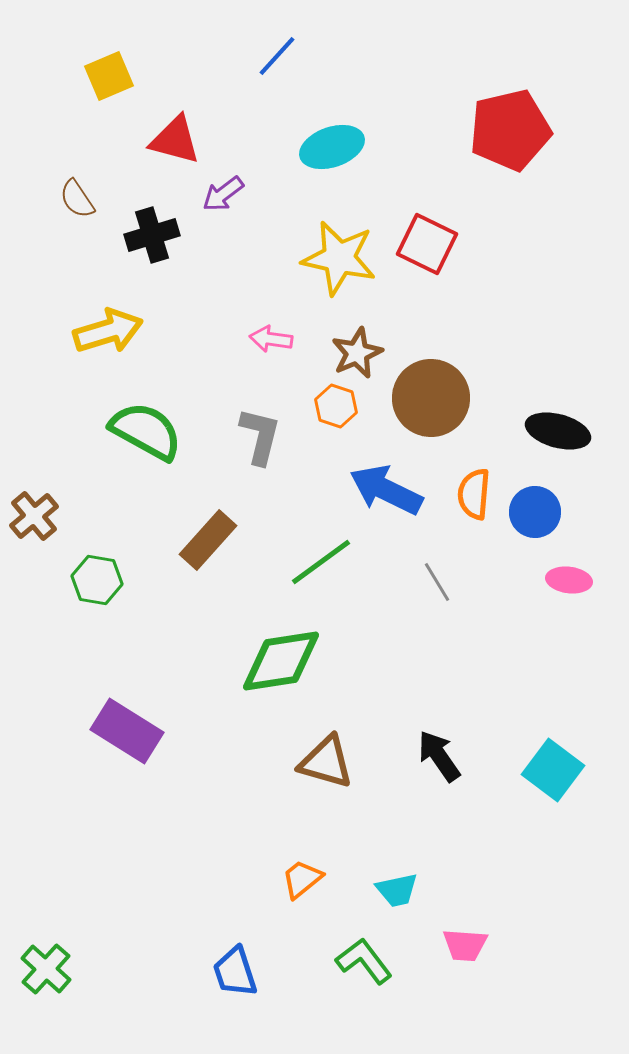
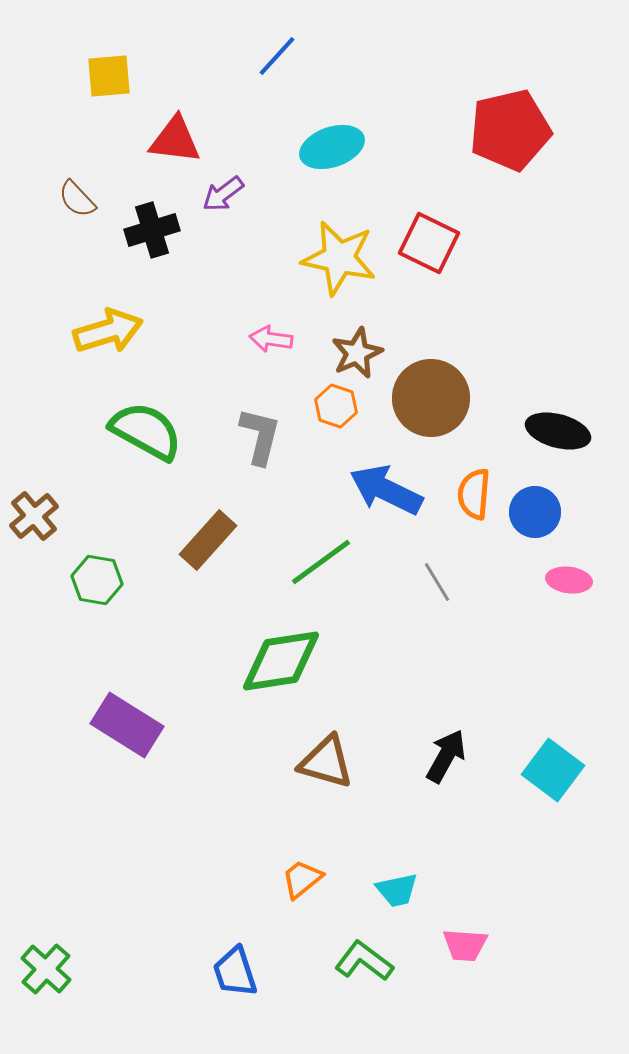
yellow square: rotated 18 degrees clockwise
red triangle: rotated 8 degrees counterclockwise
brown semicircle: rotated 9 degrees counterclockwise
black cross: moved 5 px up
red square: moved 2 px right, 1 px up
purple rectangle: moved 6 px up
black arrow: moved 7 px right; rotated 64 degrees clockwise
green L-shape: rotated 16 degrees counterclockwise
